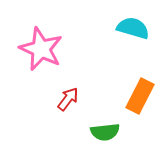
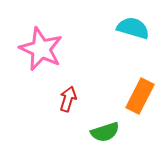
red arrow: rotated 20 degrees counterclockwise
green semicircle: rotated 12 degrees counterclockwise
